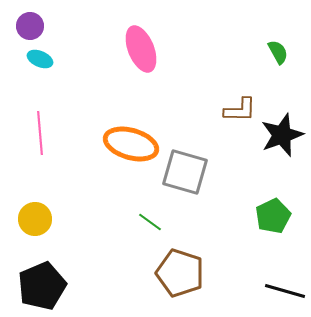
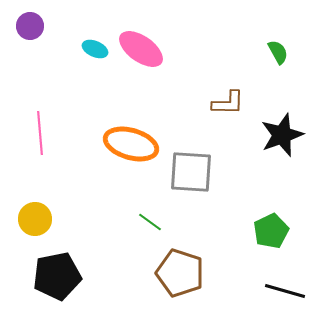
pink ellipse: rotated 33 degrees counterclockwise
cyan ellipse: moved 55 px right, 10 px up
brown L-shape: moved 12 px left, 7 px up
gray square: moved 6 px right; rotated 12 degrees counterclockwise
green pentagon: moved 2 px left, 15 px down
black pentagon: moved 15 px right, 10 px up; rotated 12 degrees clockwise
